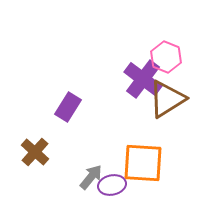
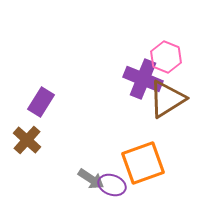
purple cross: rotated 15 degrees counterclockwise
purple rectangle: moved 27 px left, 5 px up
brown cross: moved 8 px left, 12 px up
orange square: rotated 24 degrees counterclockwise
gray arrow: moved 2 px down; rotated 84 degrees clockwise
purple ellipse: rotated 32 degrees clockwise
